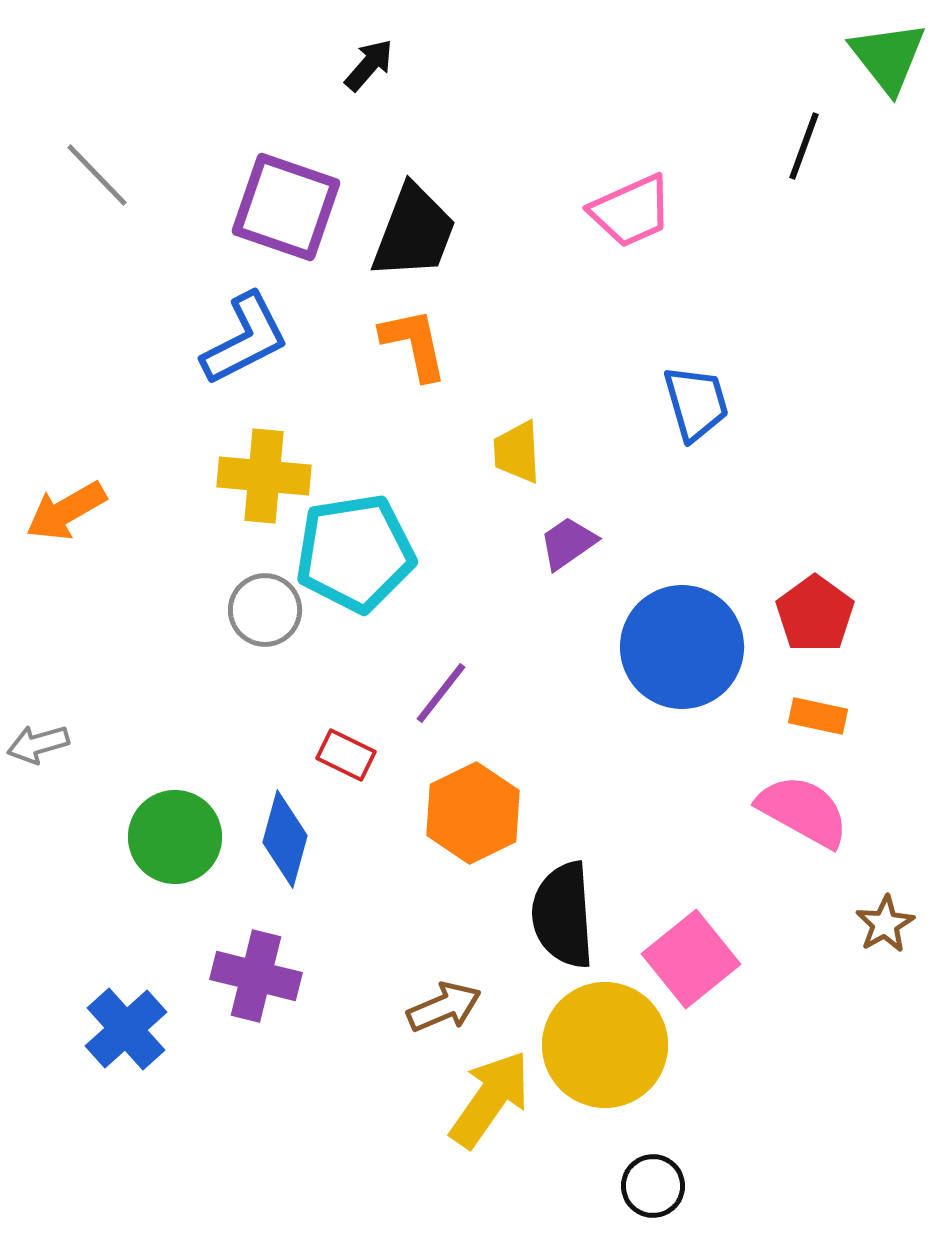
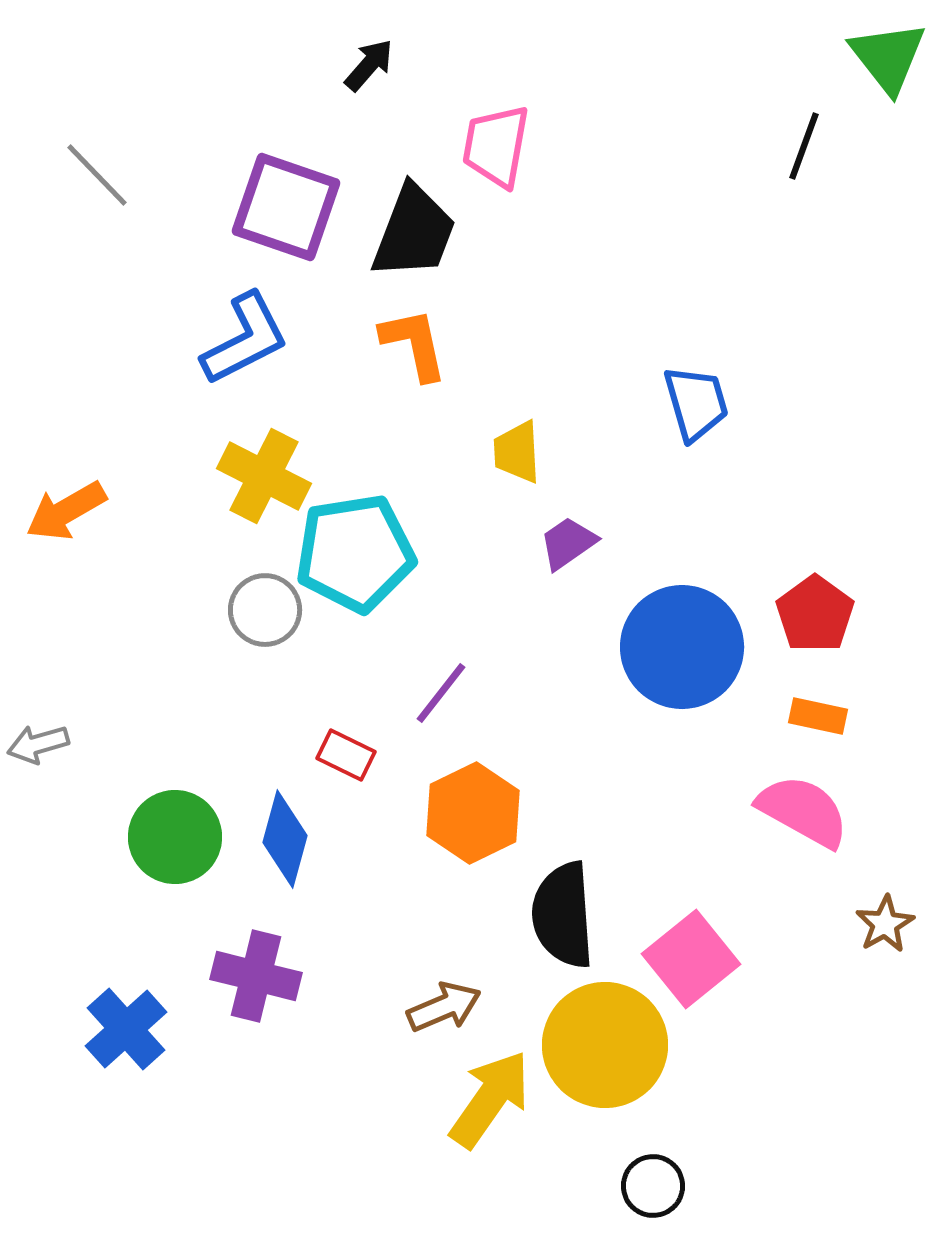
pink trapezoid: moved 135 px left, 65 px up; rotated 124 degrees clockwise
yellow cross: rotated 22 degrees clockwise
